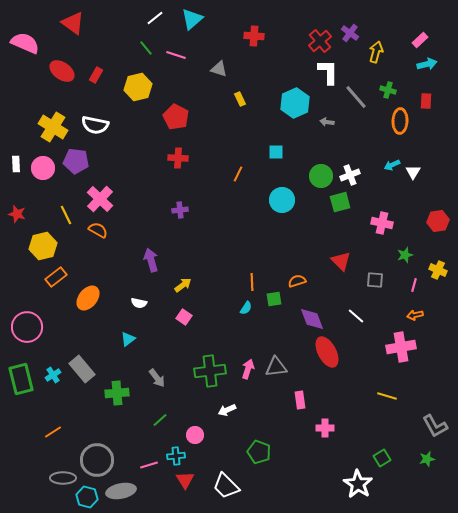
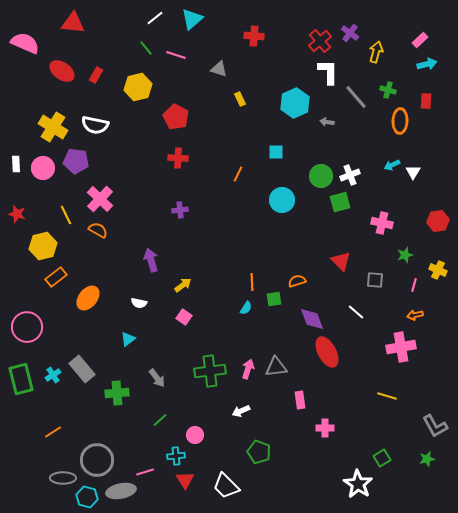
red triangle at (73, 23): rotated 30 degrees counterclockwise
white line at (356, 316): moved 4 px up
white arrow at (227, 410): moved 14 px right, 1 px down
pink line at (149, 465): moved 4 px left, 7 px down
